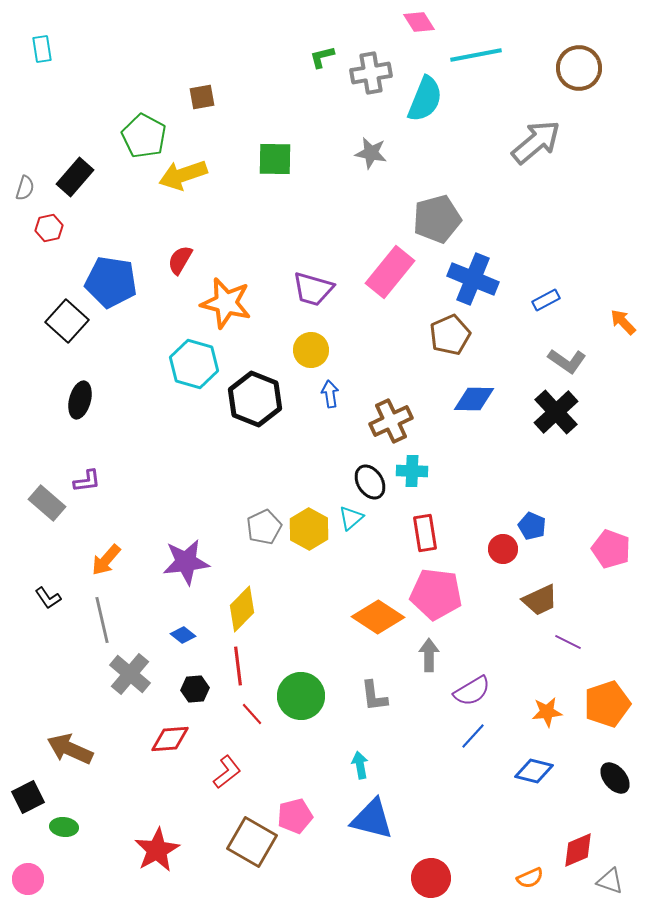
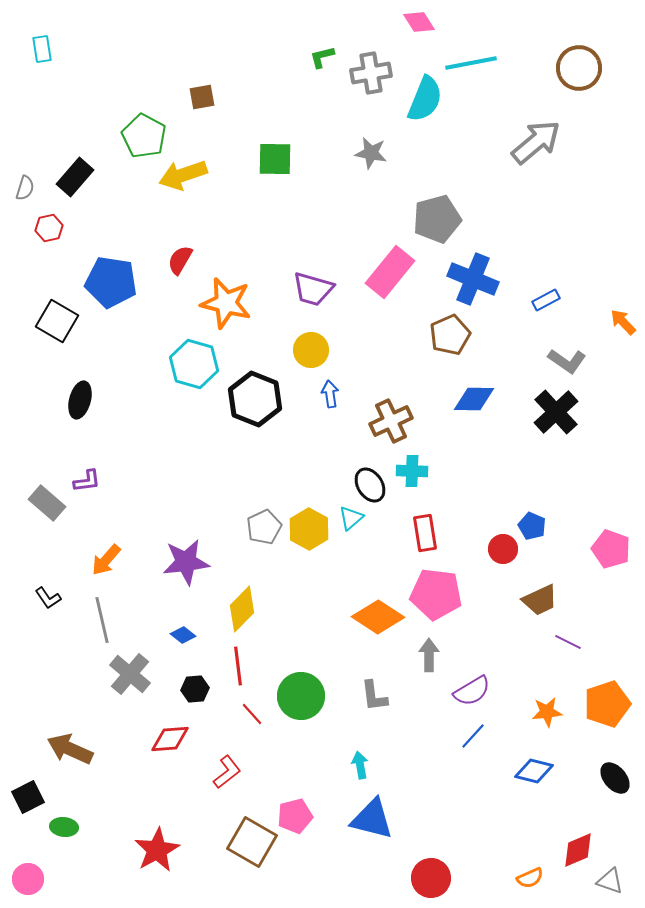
cyan line at (476, 55): moved 5 px left, 8 px down
black square at (67, 321): moved 10 px left; rotated 12 degrees counterclockwise
black ellipse at (370, 482): moved 3 px down
